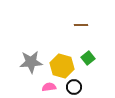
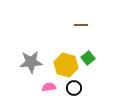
yellow hexagon: moved 4 px right, 1 px up
black circle: moved 1 px down
